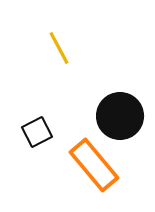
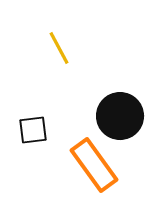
black square: moved 4 px left, 2 px up; rotated 20 degrees clockwise
orange rectangle: rotated 4 degrees clockwise
